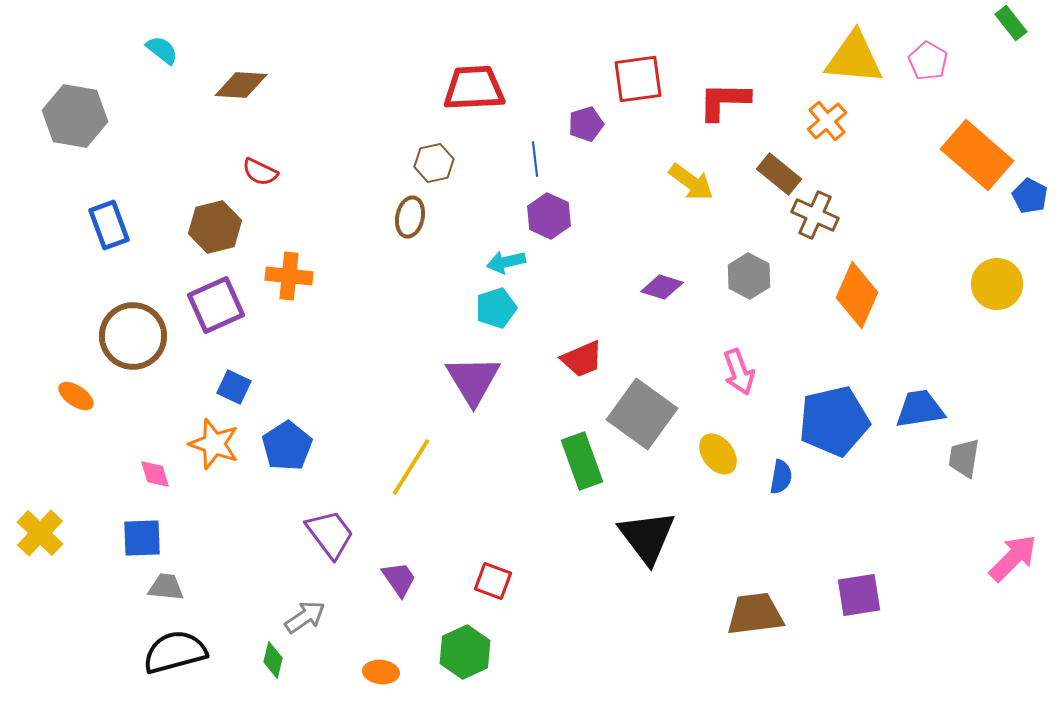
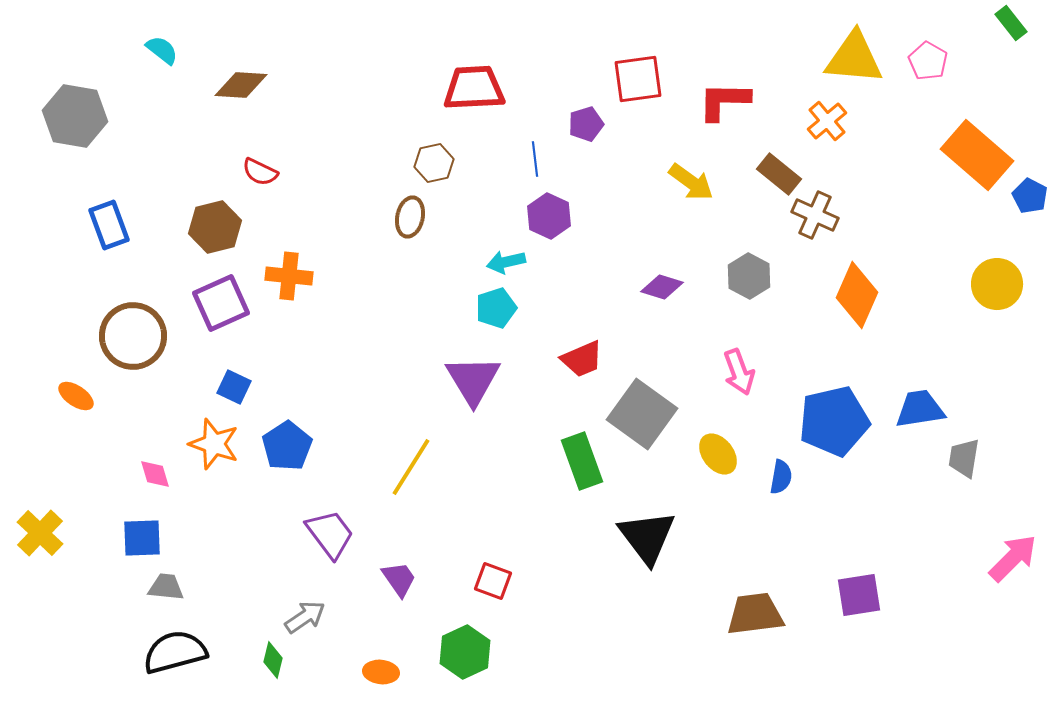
purple square at (216, 305): moved 5 px right, 2 px up
